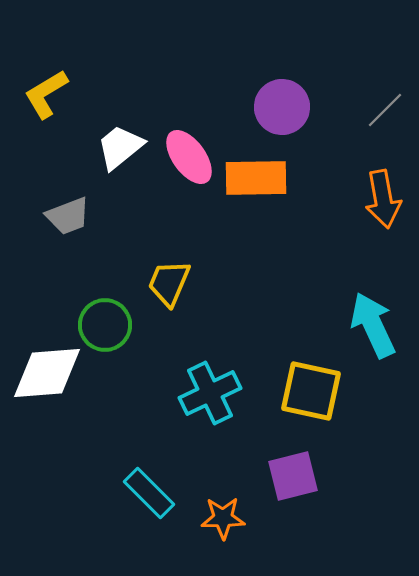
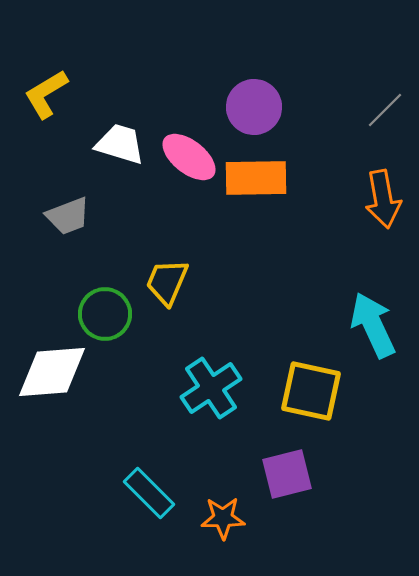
purple circle: moved 28 px left
white trapezoid: moved 3 px up; rotated 56 degrees clockwise
pink ellipse: rotated 16 degrees counterclockwise
yellow trapezoid: moved 2 px left, 1 px up
green circle: moved 11 px up
white diamond: moved 5 px right, 1 px up
cyan cross: moved 1 px right, 5 px up; rotated 8 degrees counterclockwise
purple square: moved 6 px left, 2 px up
